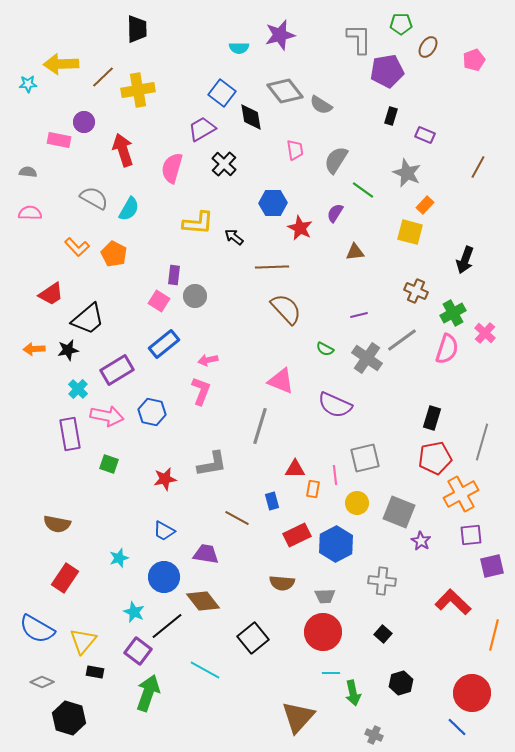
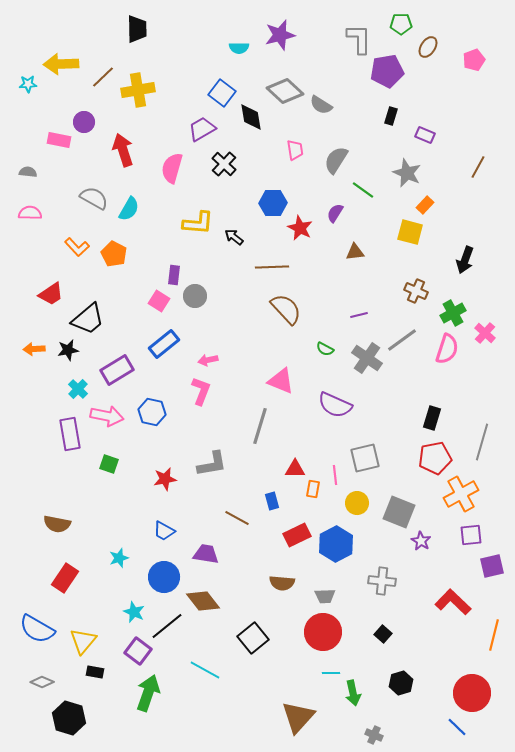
gray diamond at (285, 91): rotated 9 degrees counterclockwise
